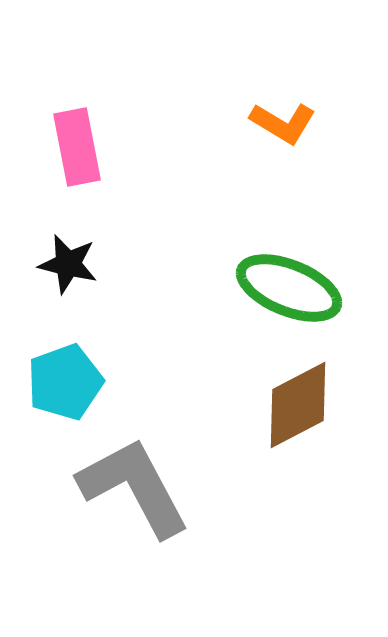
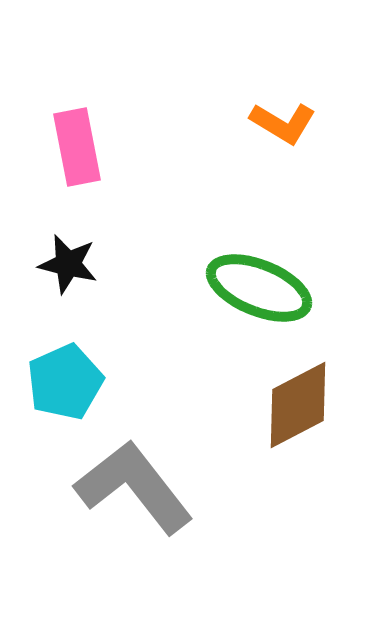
green ellipse: moved 30 px left
cyan pentagon: rotated 4 degrees counterclockwise
gray L-shape: rotated 10 degrees counterclockwise
